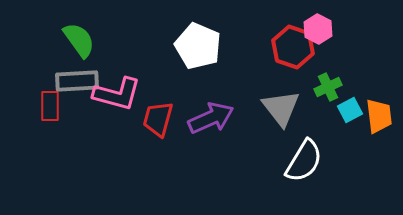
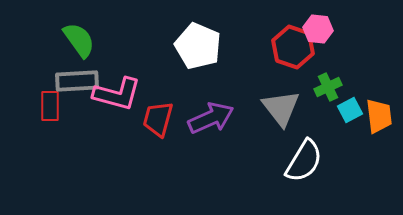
pink hexagon: rotated 20 degrees counterclockwise
